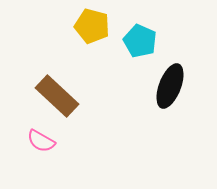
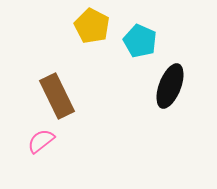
yellow pentagon: rotated 12 degrees clockwise
brown rectangle: rotated 21 degrees clockwise
pink semicircle: rotated 112 degrees clockwise
